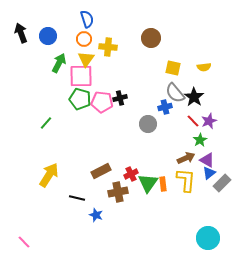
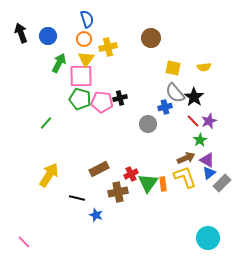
yellow cross: rotated 18 degrees counterclockwise
brown rectangle: moved 2 px left, 2 px up
yellow L-shape: moved 1 px left, 3 px up; rotated 25 degrees counterclockwise
